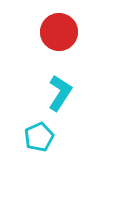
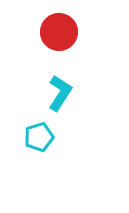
cyan pentagon: rotated 8 degrees clockwise
